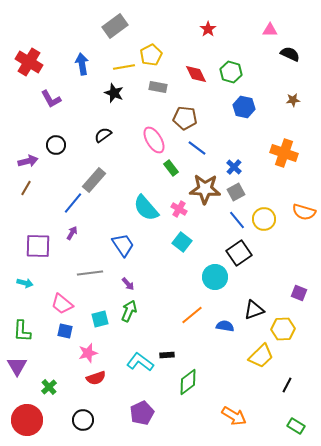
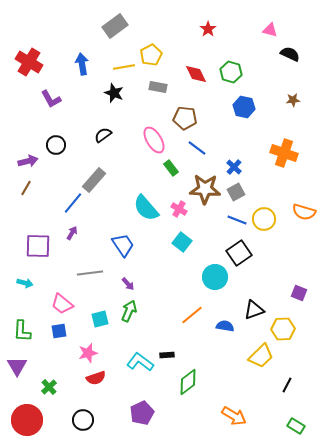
pink triangle at (270, 30): rotated 14 degrees clockwise
blue line at (237, 220): rotated 30 degrees counterclockwise
blue square at (65, 331): moved 6 px left; rotated 21 degrees counterclockwise
